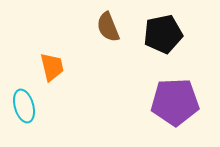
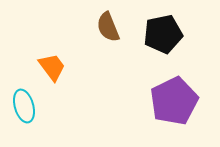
orange trapezoid: rotated 24 degrees counterclockwise
purple pentagon: moved 1 px left, 1 px up; rotated 24 degrees counterclockwise
